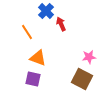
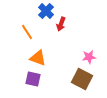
red arrow: rotated 136 degrees counterclockwise
